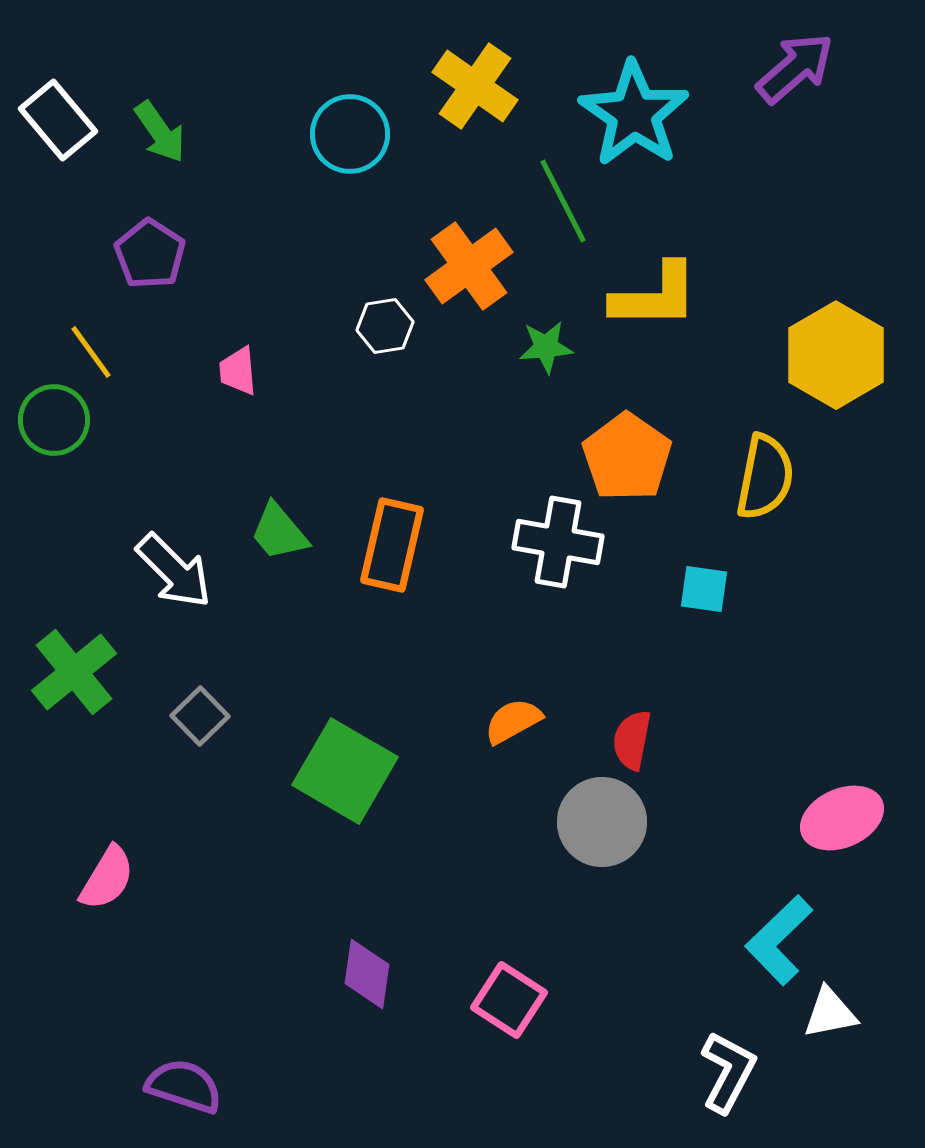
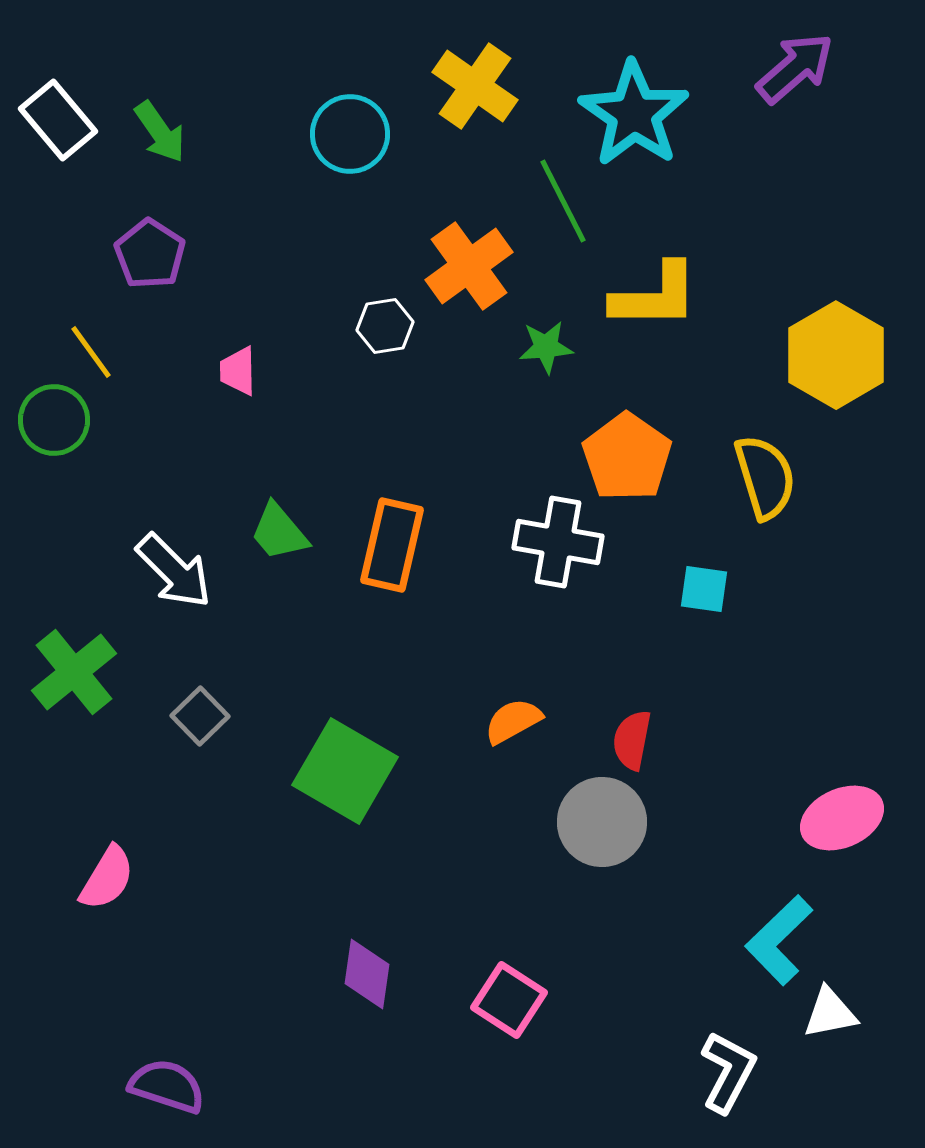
pink trapezoid: rotated 4 degrees clockwise
yellow semicircle: rotated 28 degrees counterclockwise
purple semicircle: moved 17 px left
